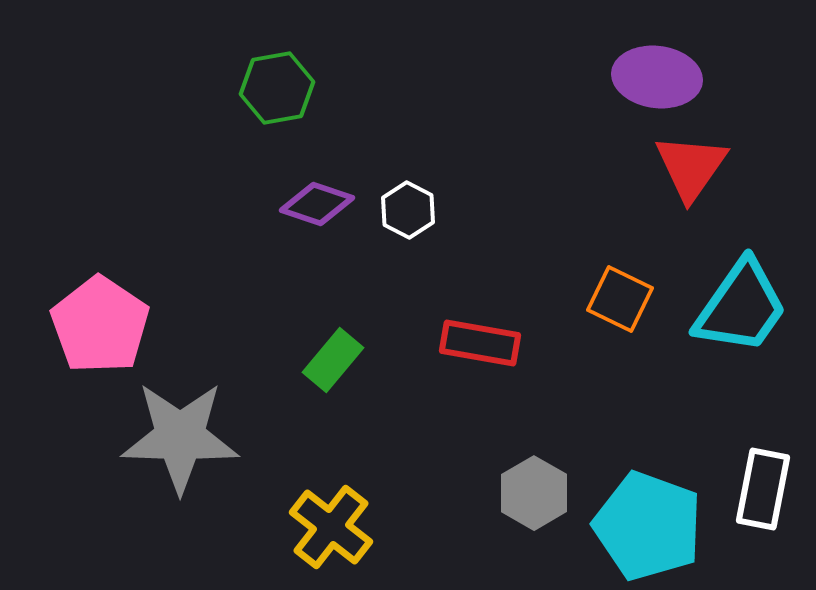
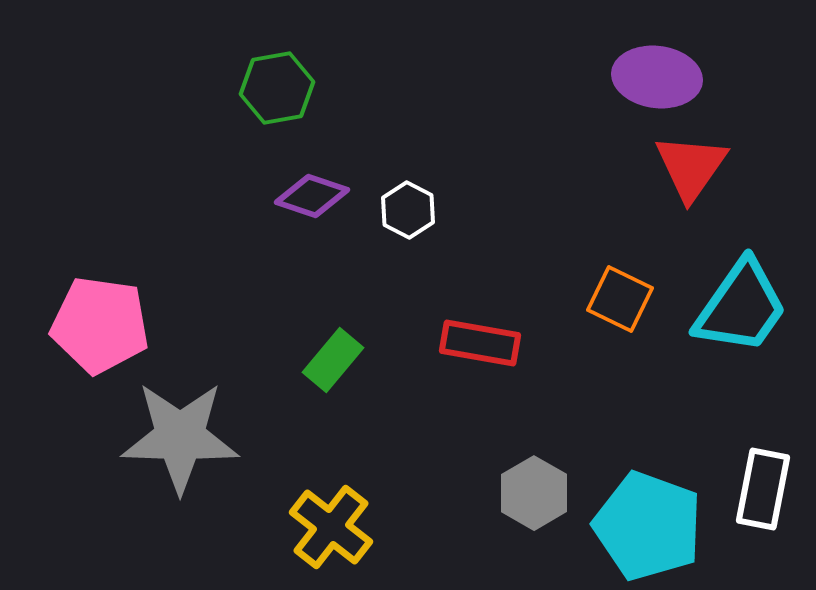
purple diamond: moved 5 px left, 8 px up
pink pentagon: rotated 26 degrees counterclockwise
